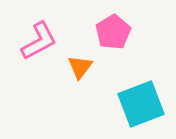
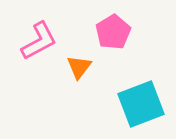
orange triangle: moved 1 px left
